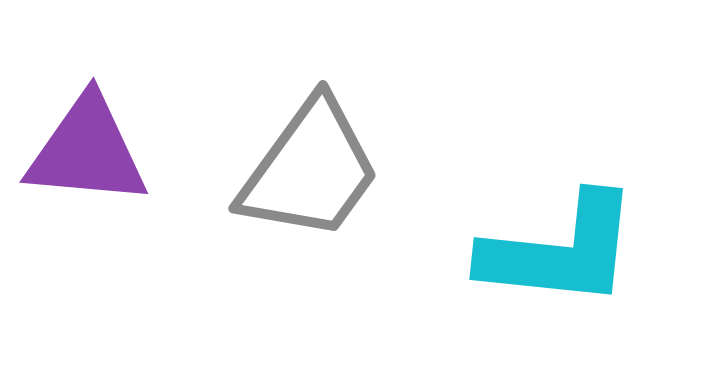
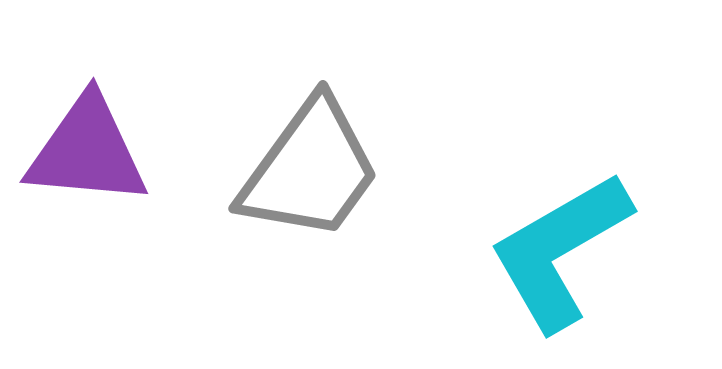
cyan L-shape: rotated 144 degrees clockwise
